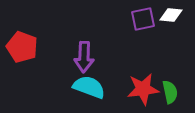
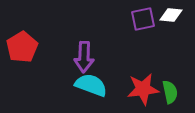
red pentagon: rotated 20 degrees clockwise
cyan semicircle: moved 2 px right, 2 px up
